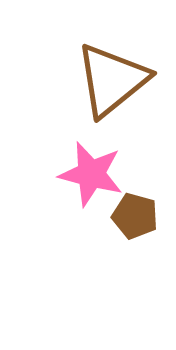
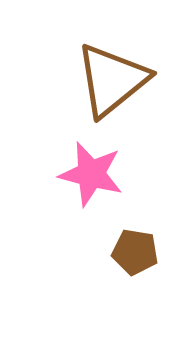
brown pentagon: moved 36 px down; rotated 6 degrees counterclockwise
